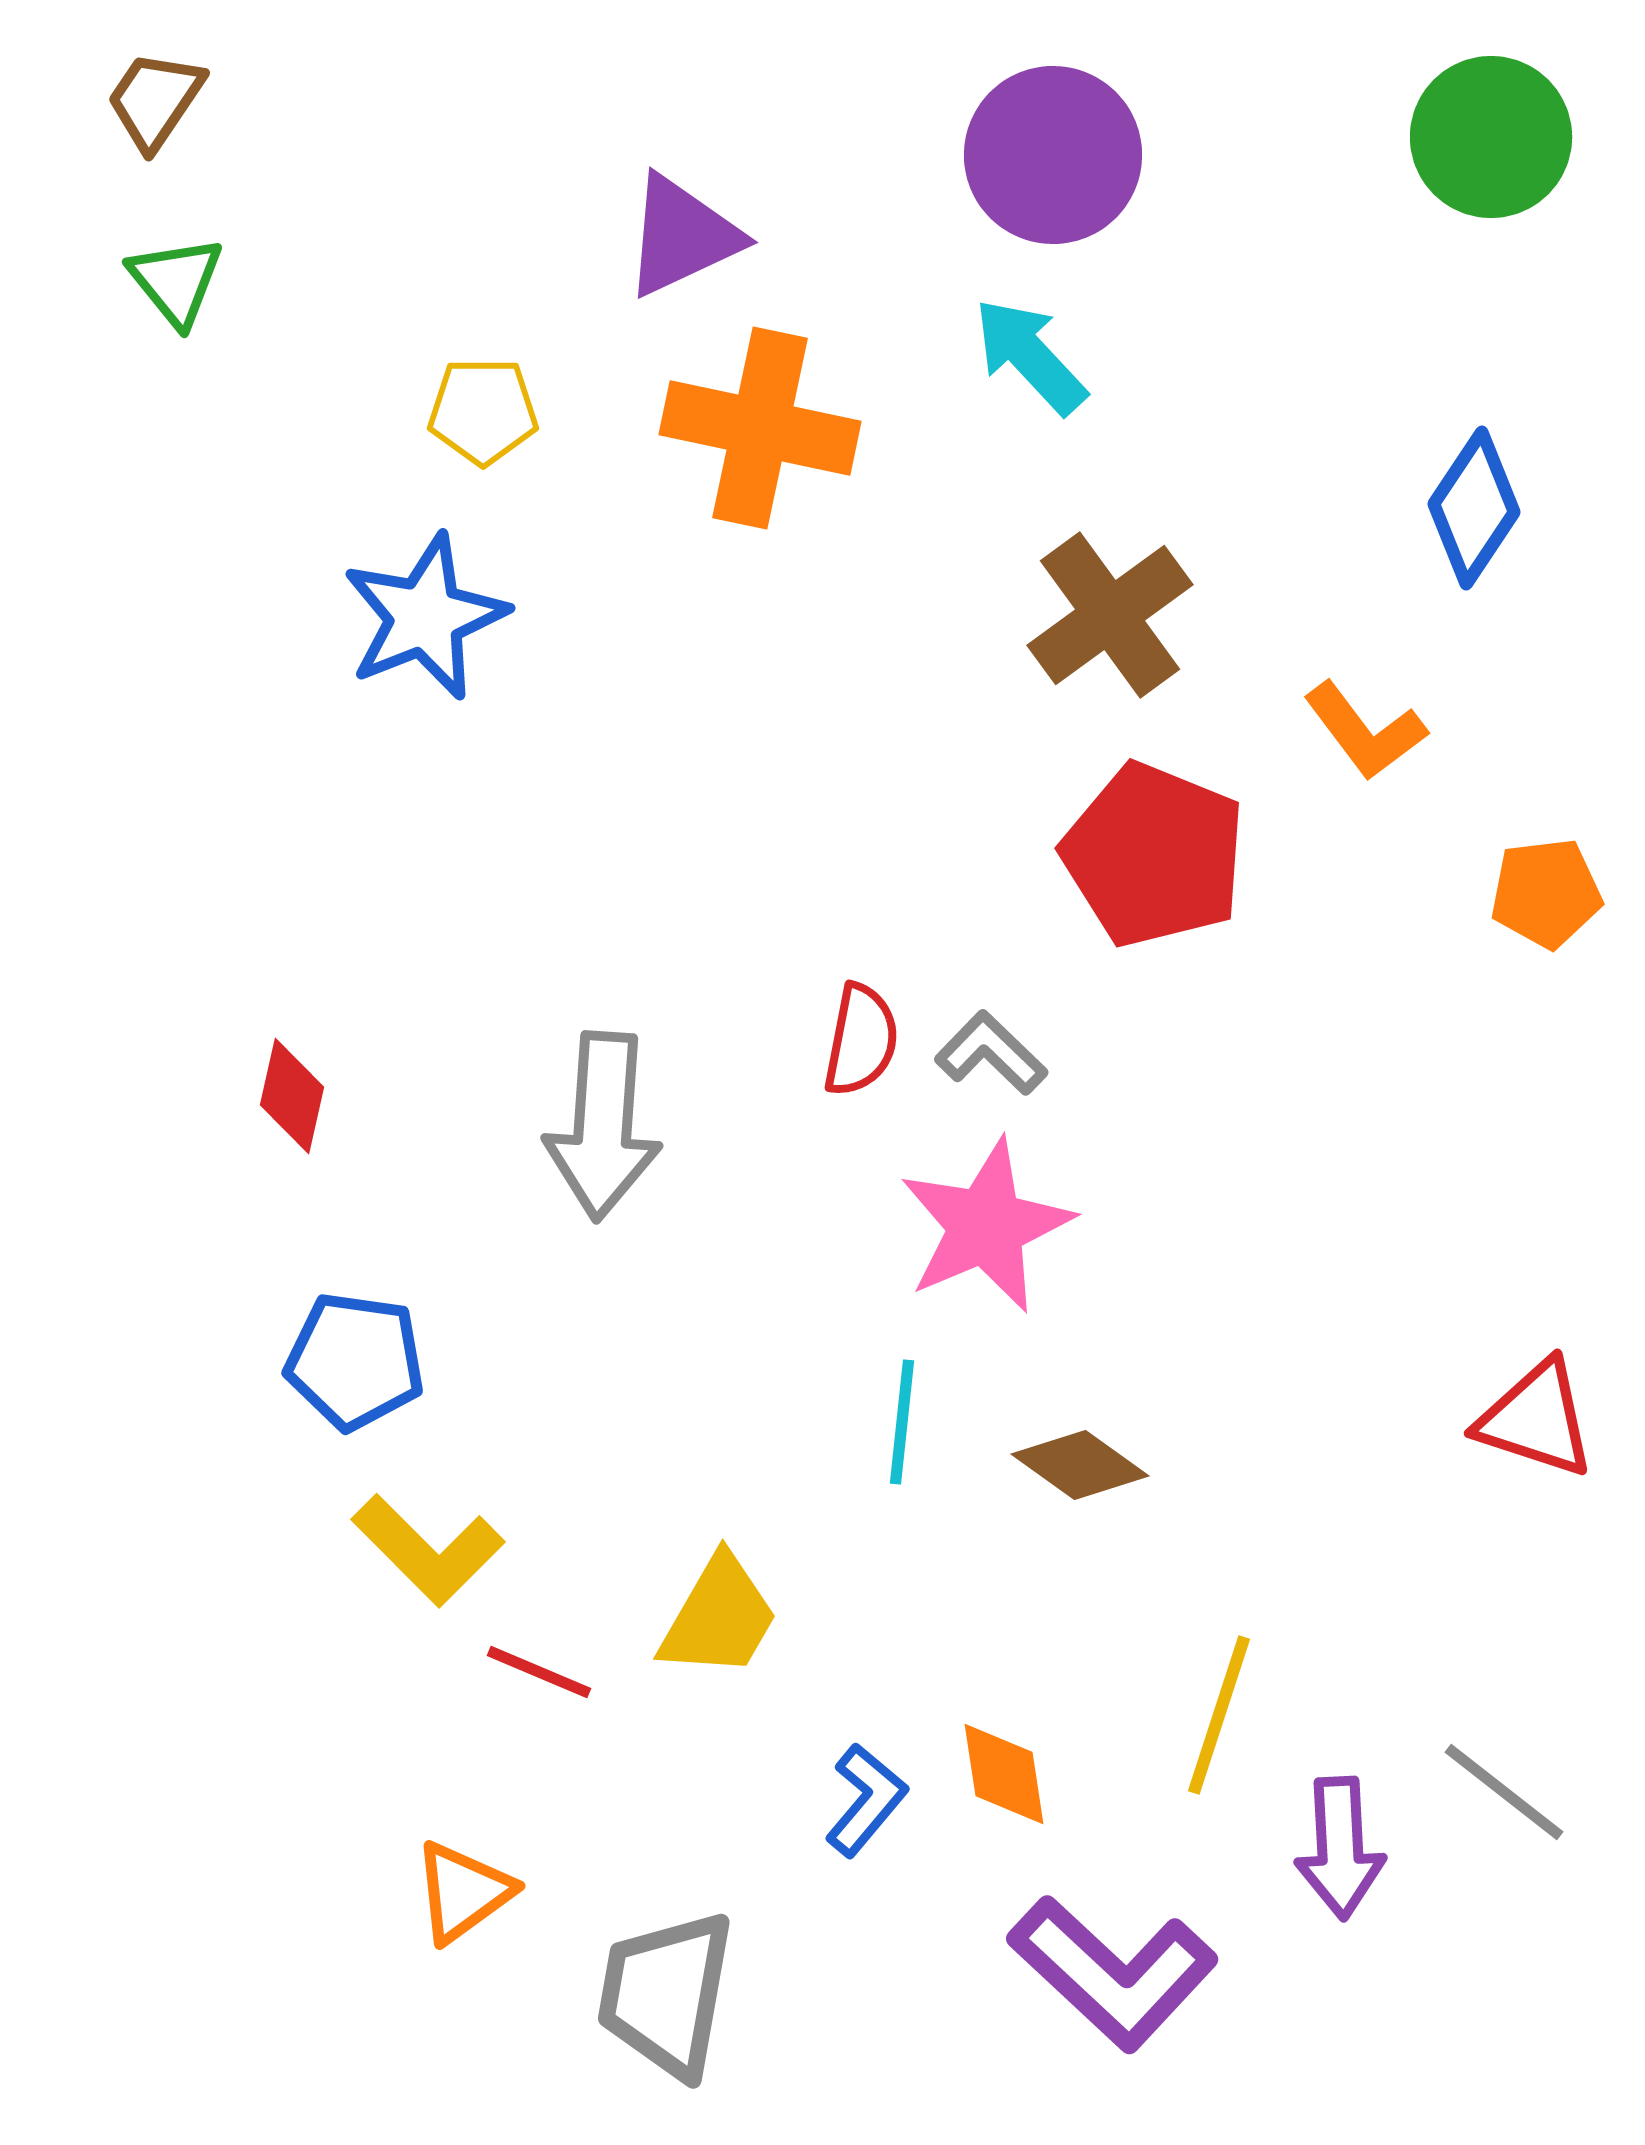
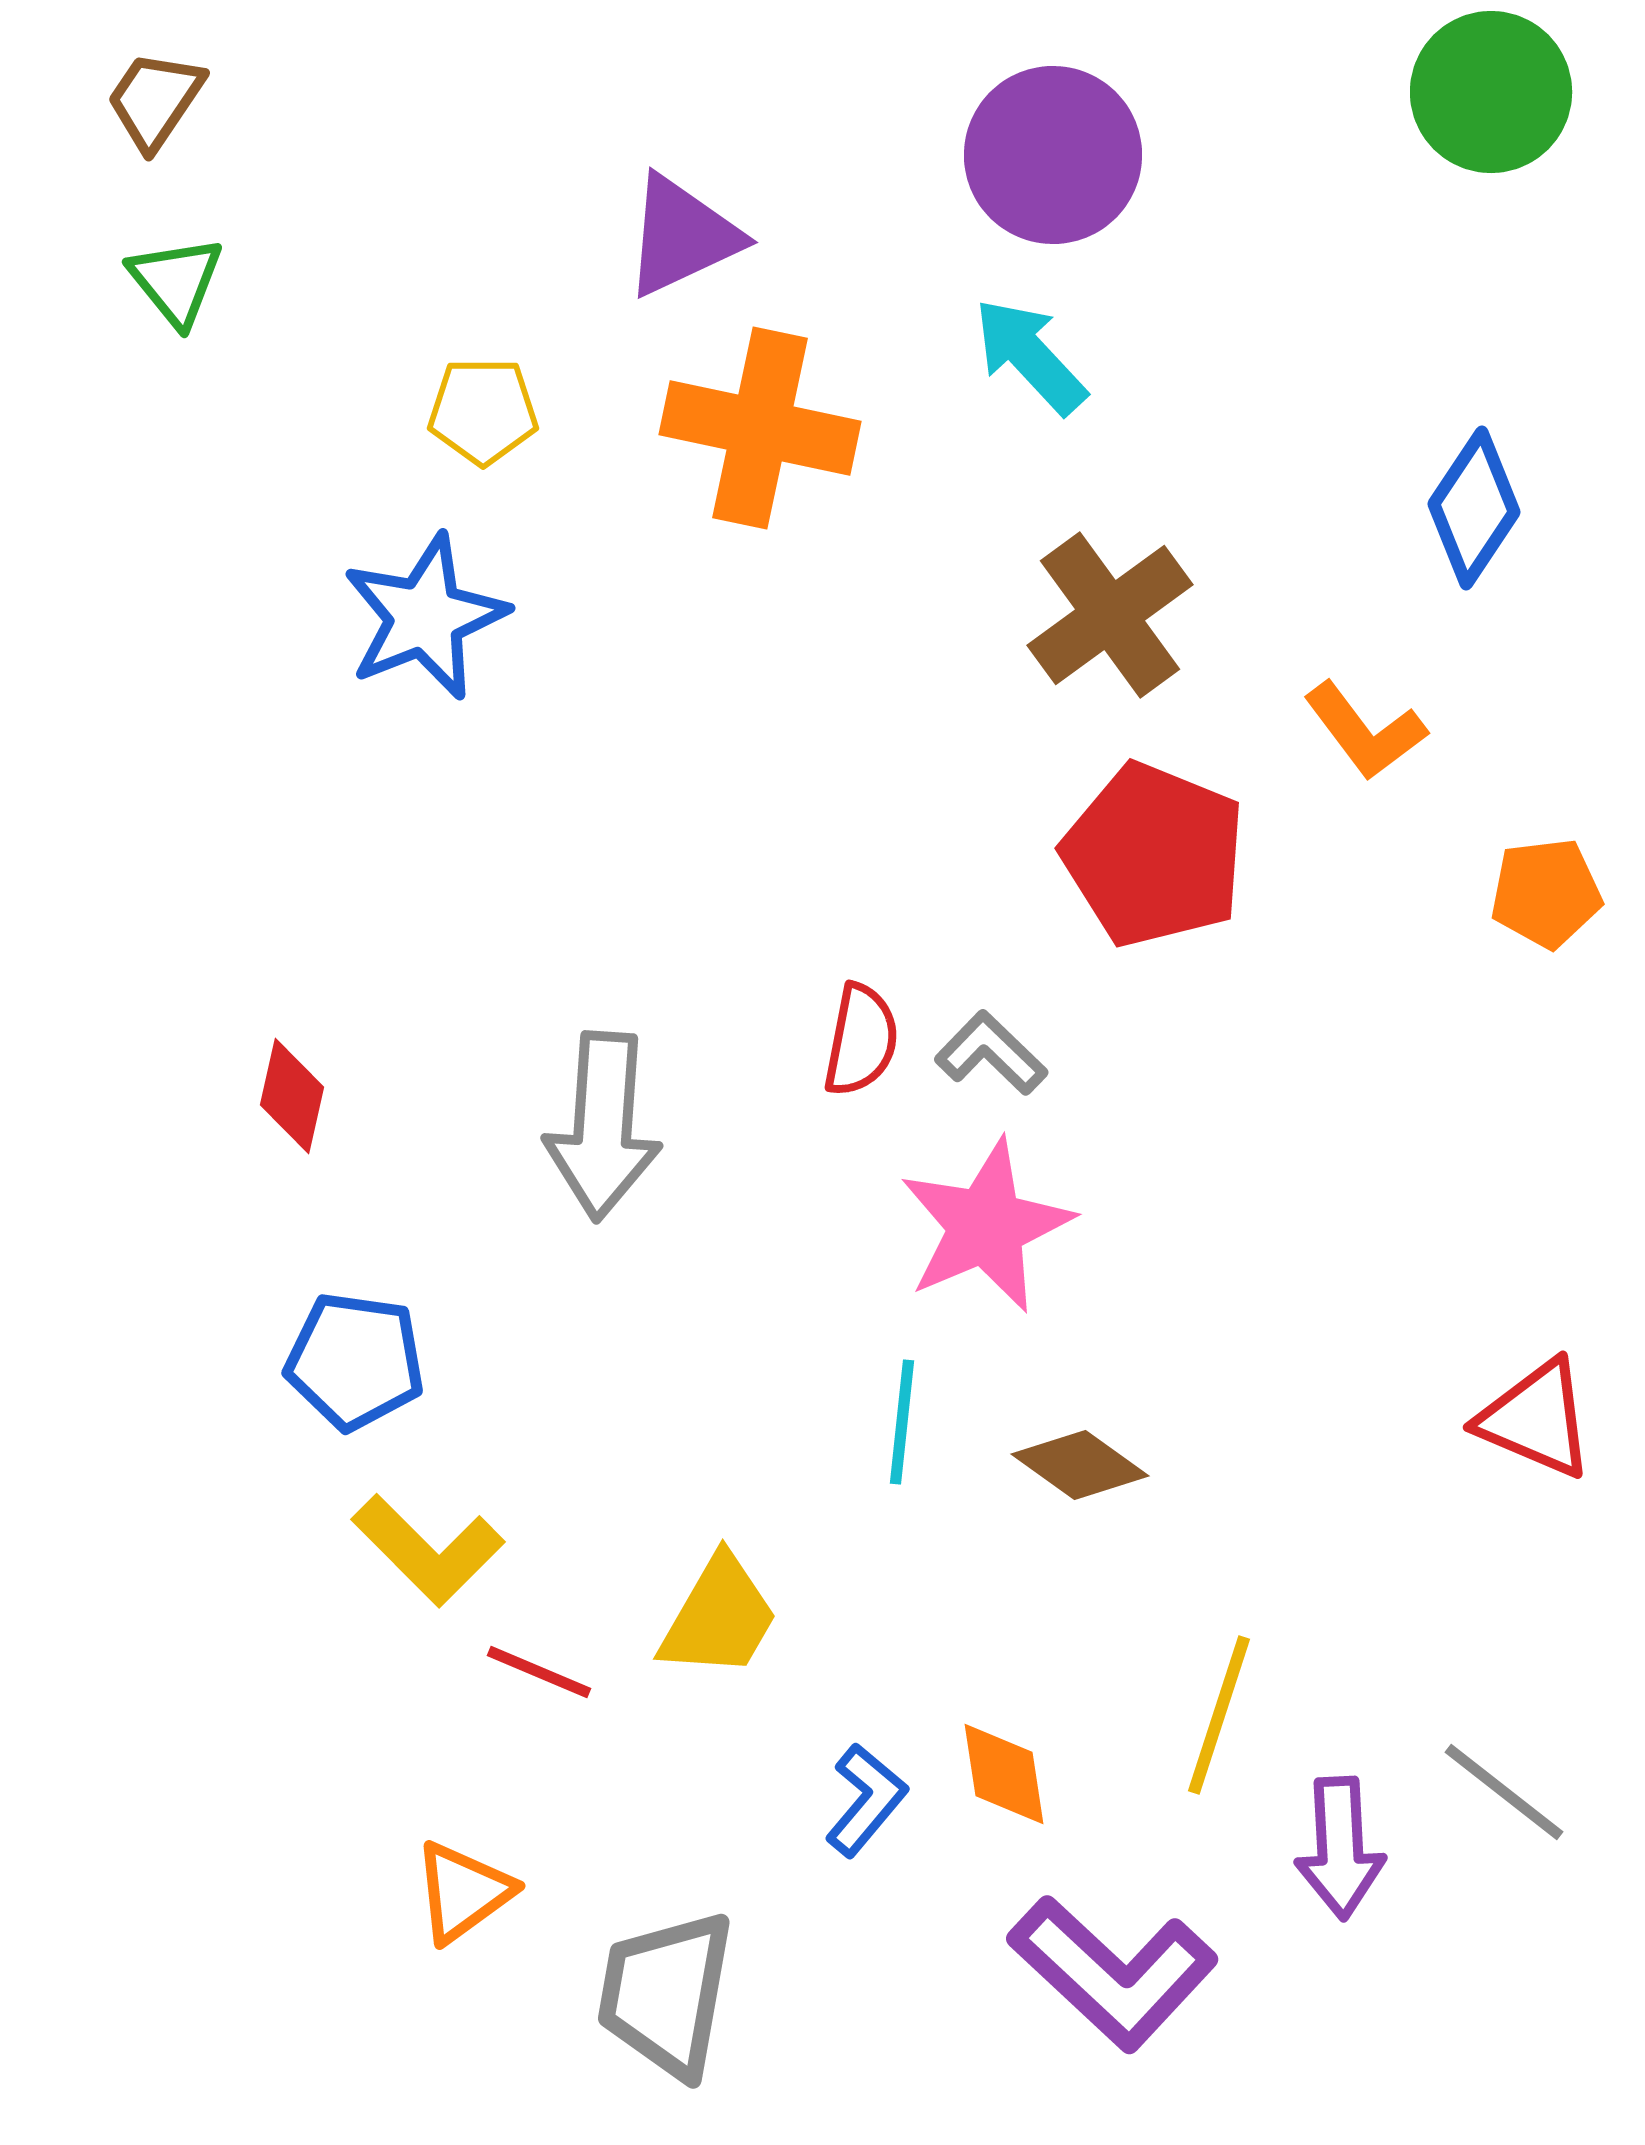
green circle: moved 45 px up
red triangle: rotated 5 degrees clockwise
